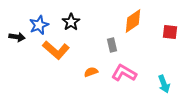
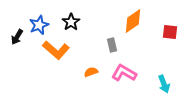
black arrow: rotated 112 degrees clockwise
